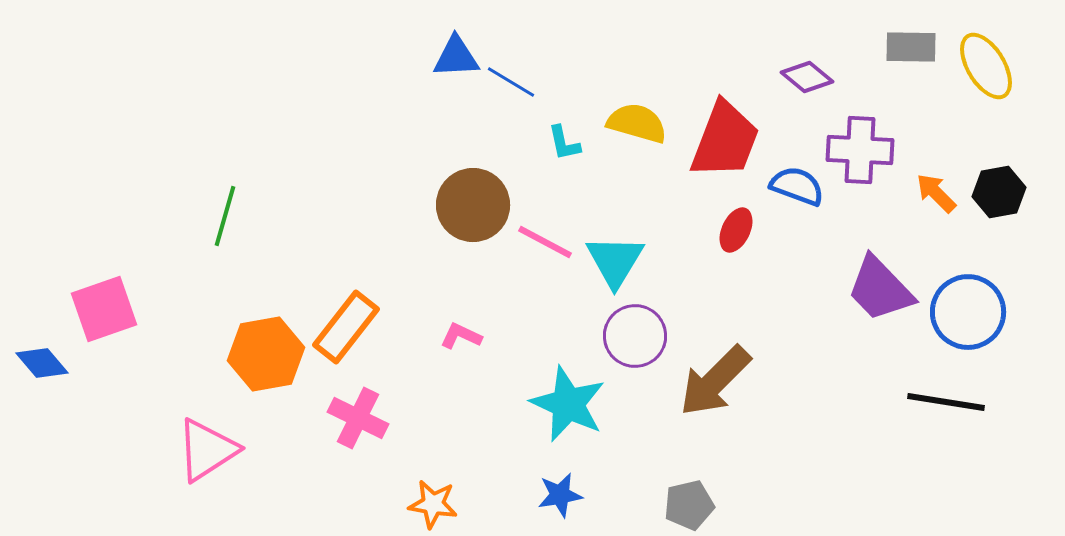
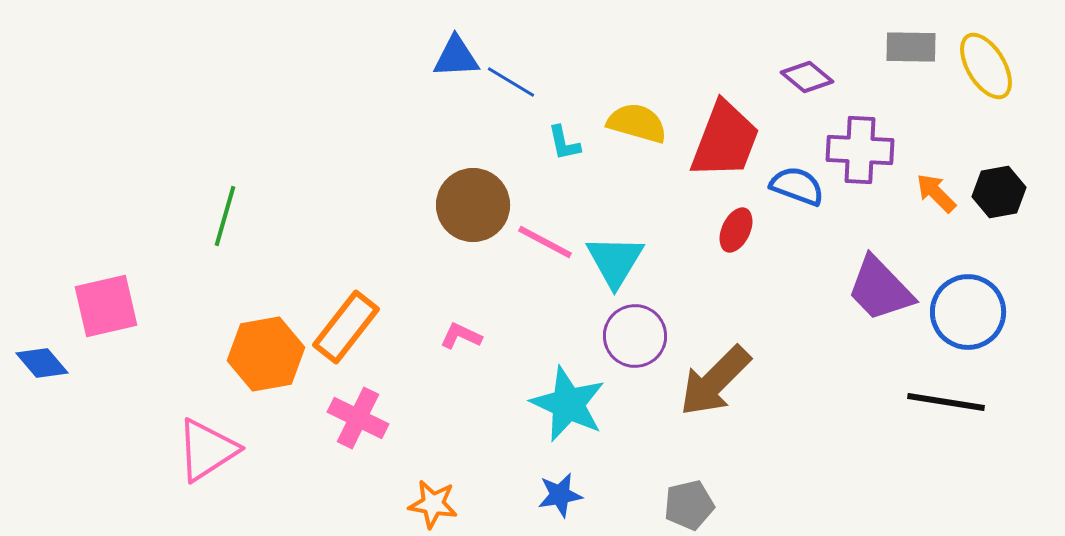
pink square: moved 2 px right, 3 px up; rotated 6 degrees clockwise
